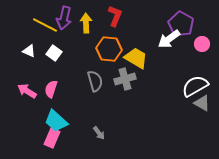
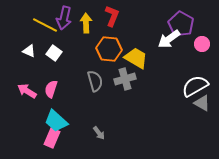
red L-shape: moved 3 px left
